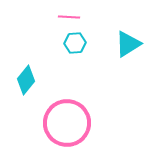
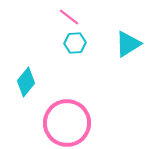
pink line: rotated 35 degrees clockwise
cyan diamond: moved 2 px down
